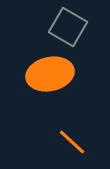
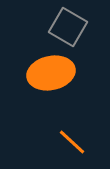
orange ellipse: moved 1 px right, 1 px up
